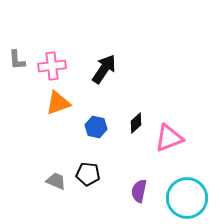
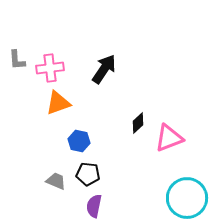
pink cross: moved 2 px left, 2 px down
black diamond: moved 2 px right
blue hexagon: moved 17 px left, 14 px down
purple semicircle: moved 45 px left, 15 px down
